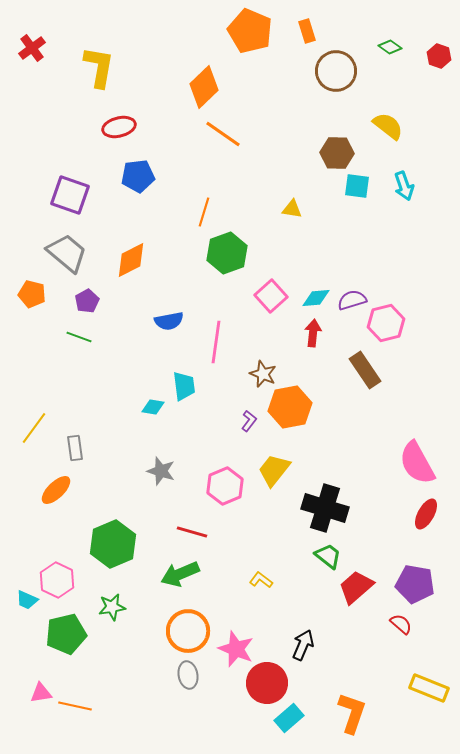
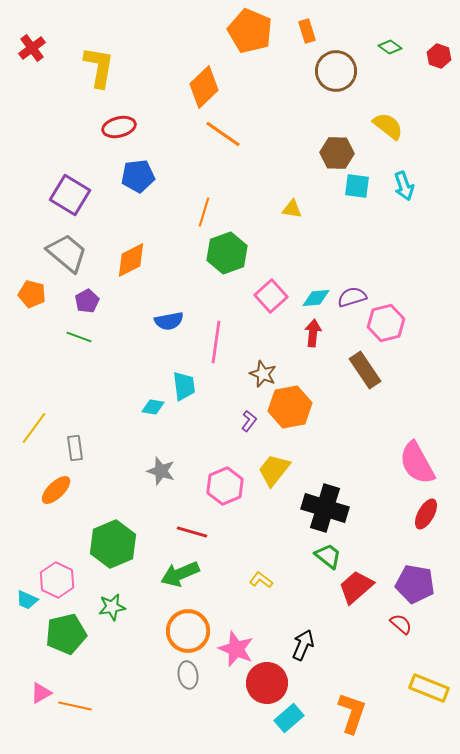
purple square at (70, 195): rotated 12 degrees clockwise
purple semicircle at (352, 300): moved 3 px up
pink triangle at (41, 693): rotated 20 degrees counterclockwise
